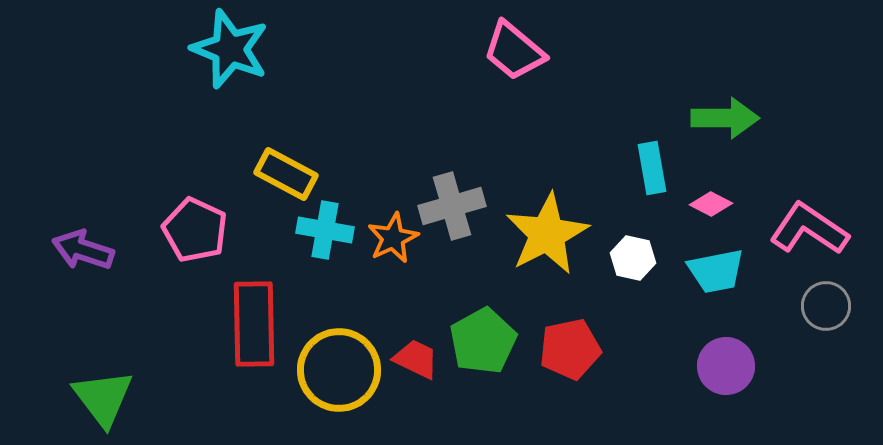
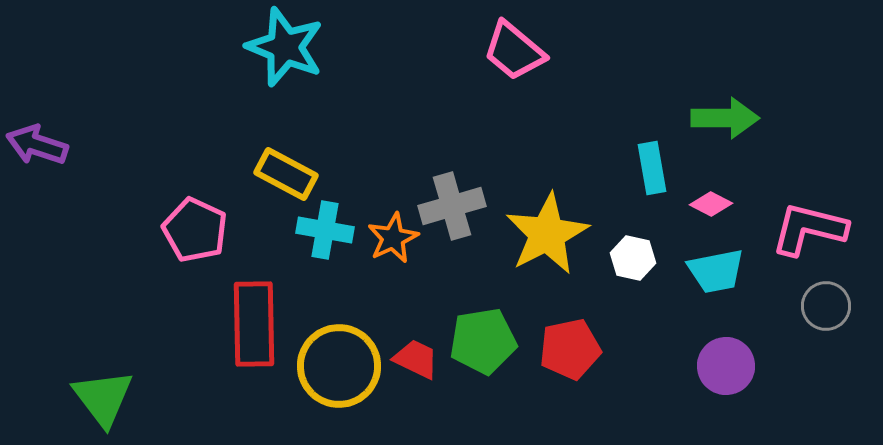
cyan star: moved 55 px right, 2 px up
pink L-shape: rotated 20 degrees counterclockwise
purple arrow: moved 46 px left, 105 px up
green pentagon: rotated 20 degrees clockwise
yellow circle: moved 4 px up
